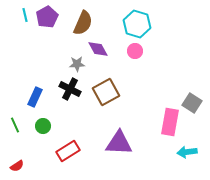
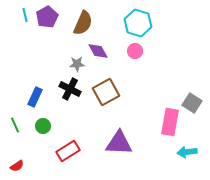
cyan hexagon: moved 1 px right, 1 px up
purple diamond: moved 2 px down
